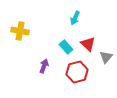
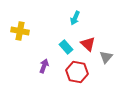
red hexagon: rotated 25 degrees clockwise
